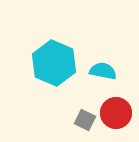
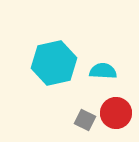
cyan hexagon: rotated 24 degrees clockwise
cyan semicircle: rotated 8 degrees counterclockwise
